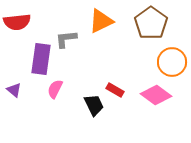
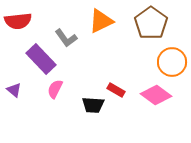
red semicircle: moved 1 px right, 1 px up
gray L-shape: moved 1 px up; rotated 120 degrees counterclockwise
purple rectangle: rotated 52 degrees counterclockwise
red rectangle: moved 1 px right
black trapezoid: moved 1 px left; rotated 120 degrees clockwise
